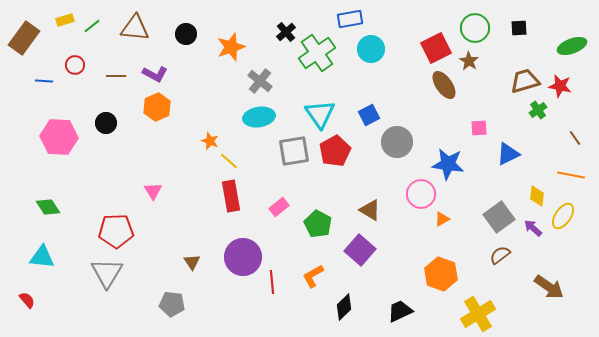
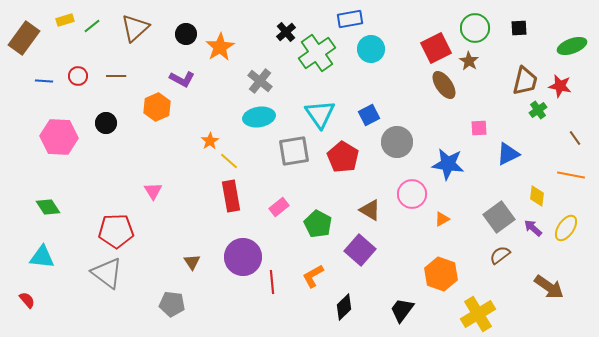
brown triangle at (135, 28): rotated 48 degrees counterclockwise
orange star at (231, 47): moved 11 px left; rotated 12 degrees counterclockwise
red circle at (75, 65): moved 3 px right, 11 px down
purple L-shape at (155, 74): moved 27 px right, 5 px down
brown trapezoid at (525, 81): rotated 120 degrees clockwise
orange star at (210, 141): rotated 18 degrees clockwise
red pentagon at (335, 151): moved 8 px right, 6 px down; rotated 12 degrees counterclockwise
pink circle at (421, 194): moved 9 px left
yellow ellipse at (563, 216): moved 3 px right, 12 px down
gray triangle at (107, 273): rotated 24 degrees counterclockwise
black trapezoid at (400, 311): moved 2 px right, 1 px up; rotated 28 degrees counterclockwise
